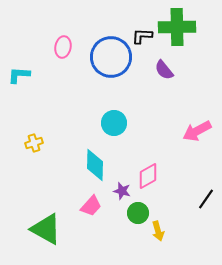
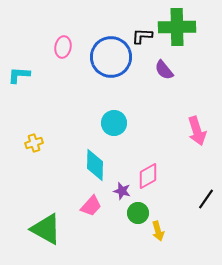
pink arrow: rotated 80 degrees counterclockwise
